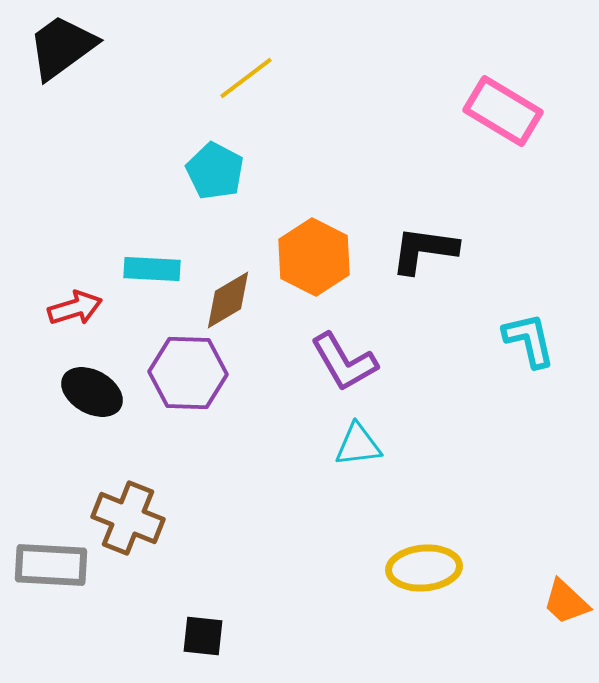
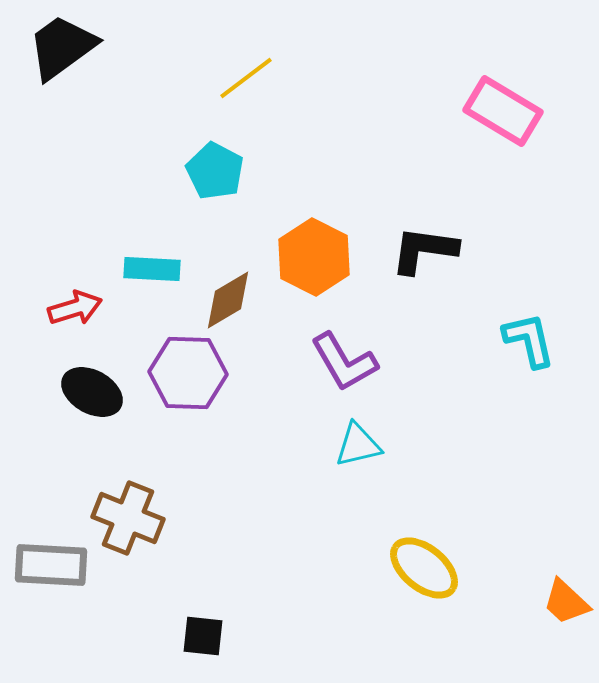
cyan triangle: rotated 6 degrees counterclockwise
yellow ellipse: rotated 44 degrees clockwise
